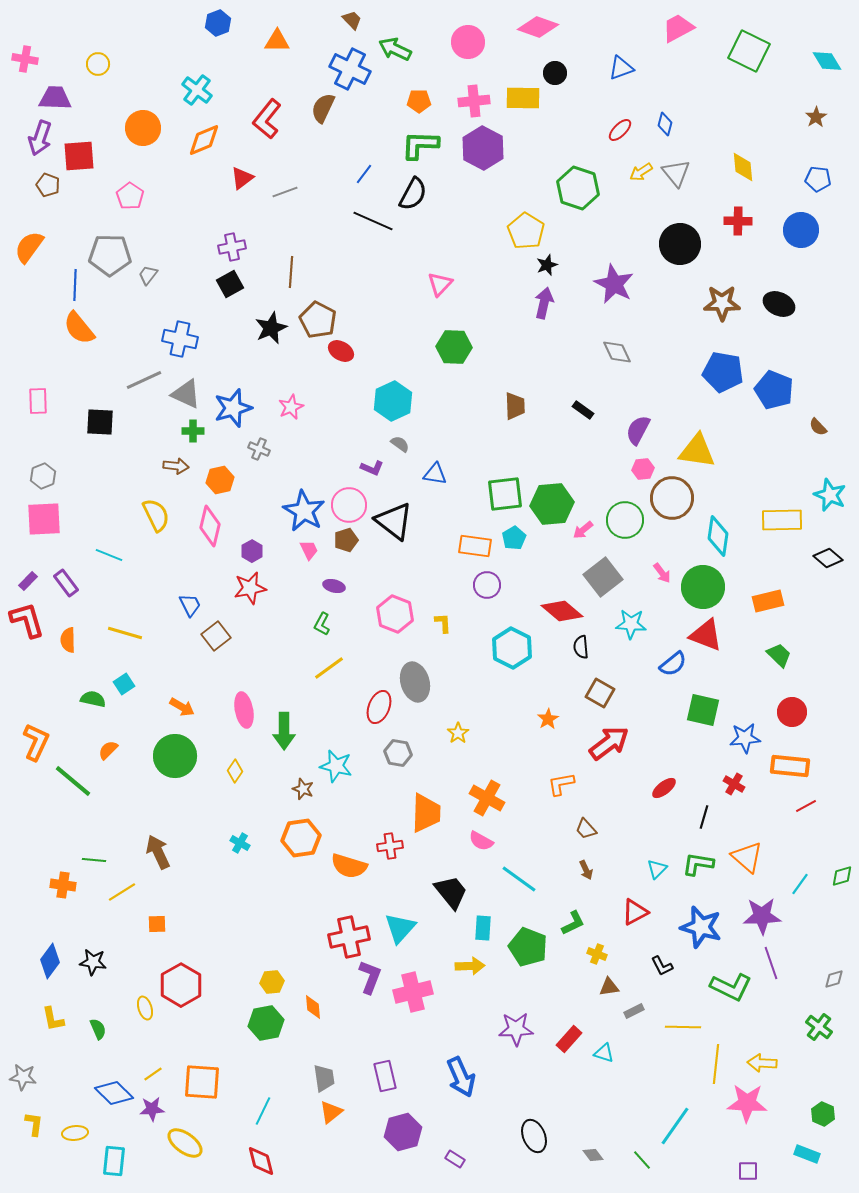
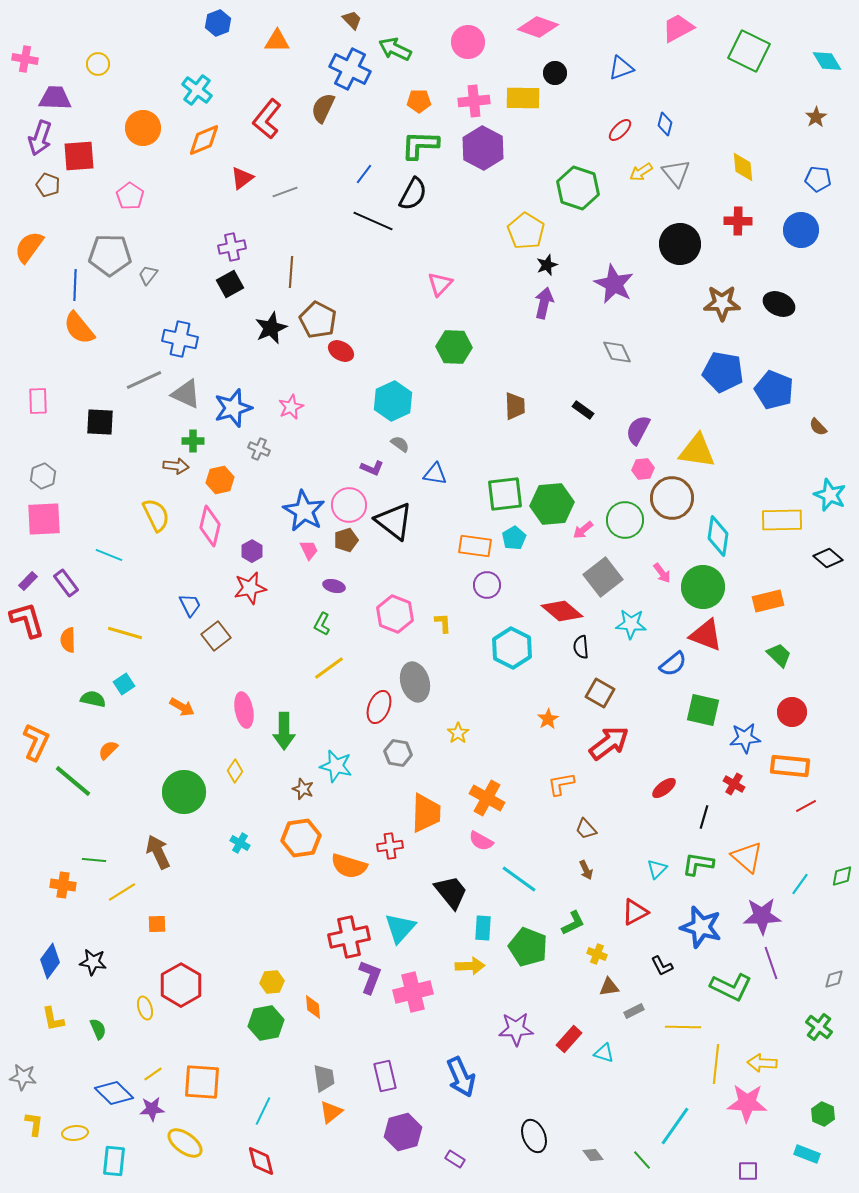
green cross at (193, 431): moved 10 px down
green circle at (175, 756): moved 9 px right, 36 px down
